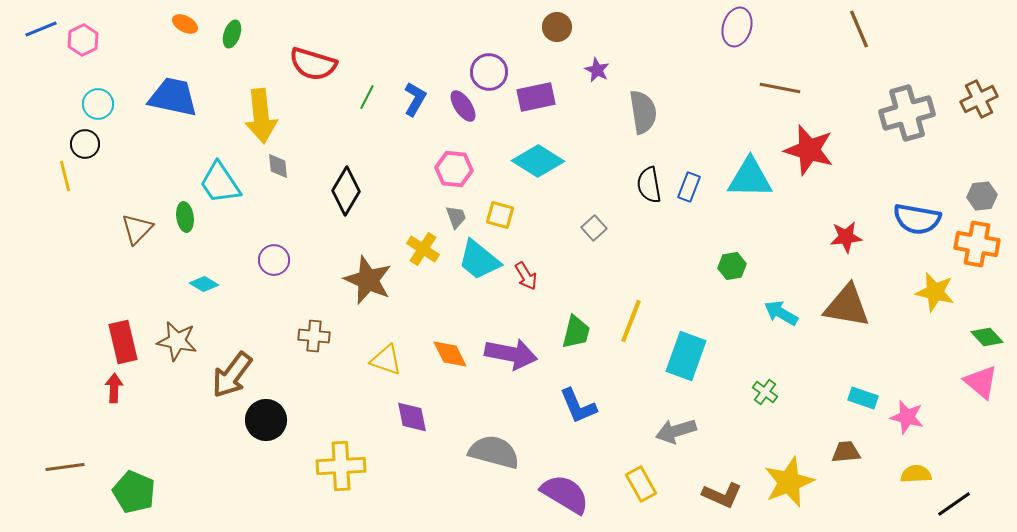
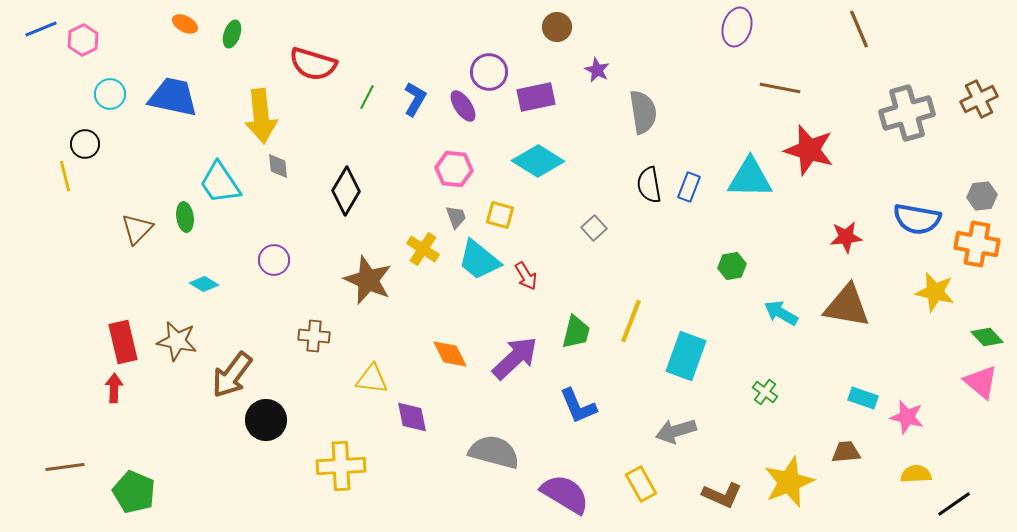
cyan circle at (98, 104): moved 12 px right, 10 px up
purple arrow at (511, 354): moved 4 px right, 4 px down; rotated 54 degrees counterclockwise
yellow triangle at (386, 360): moved 14 px left, 19 px down; rotated 12 degrees counterclockwise
